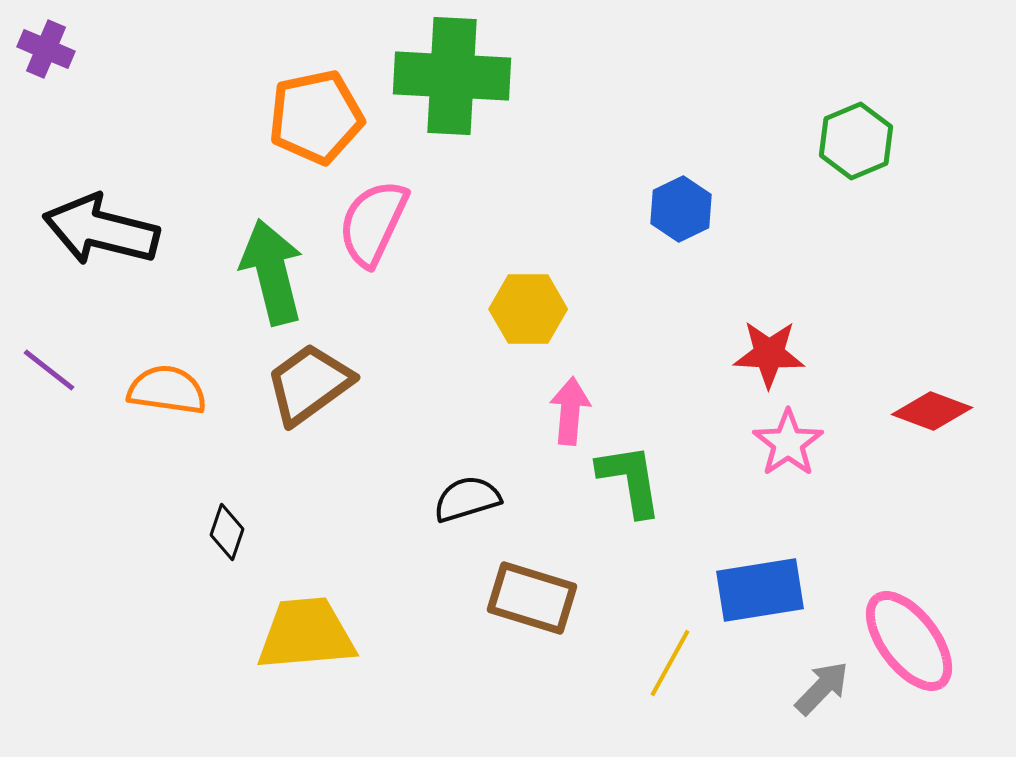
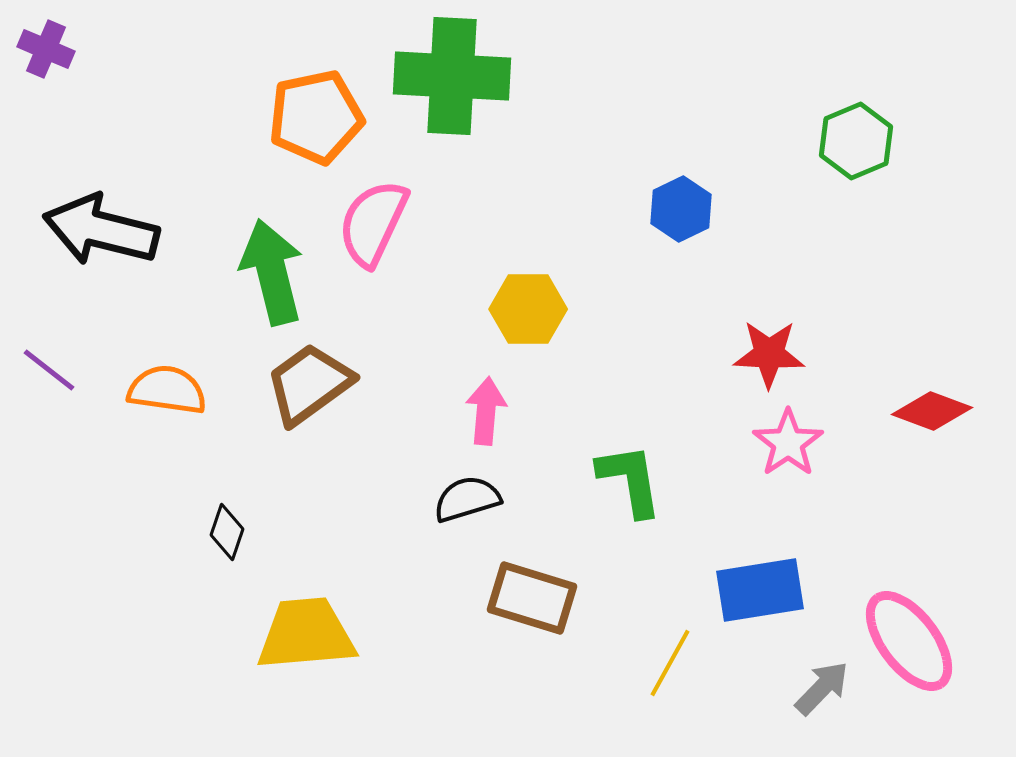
pink arrow: moved 84 px left
